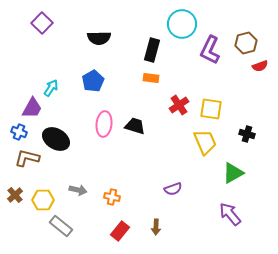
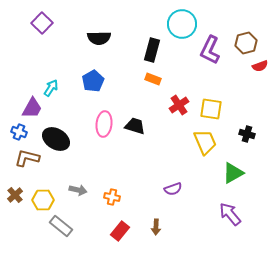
orange rectangle: moved 2 px right, 1 px down; rotated 14 degrees clockwise
